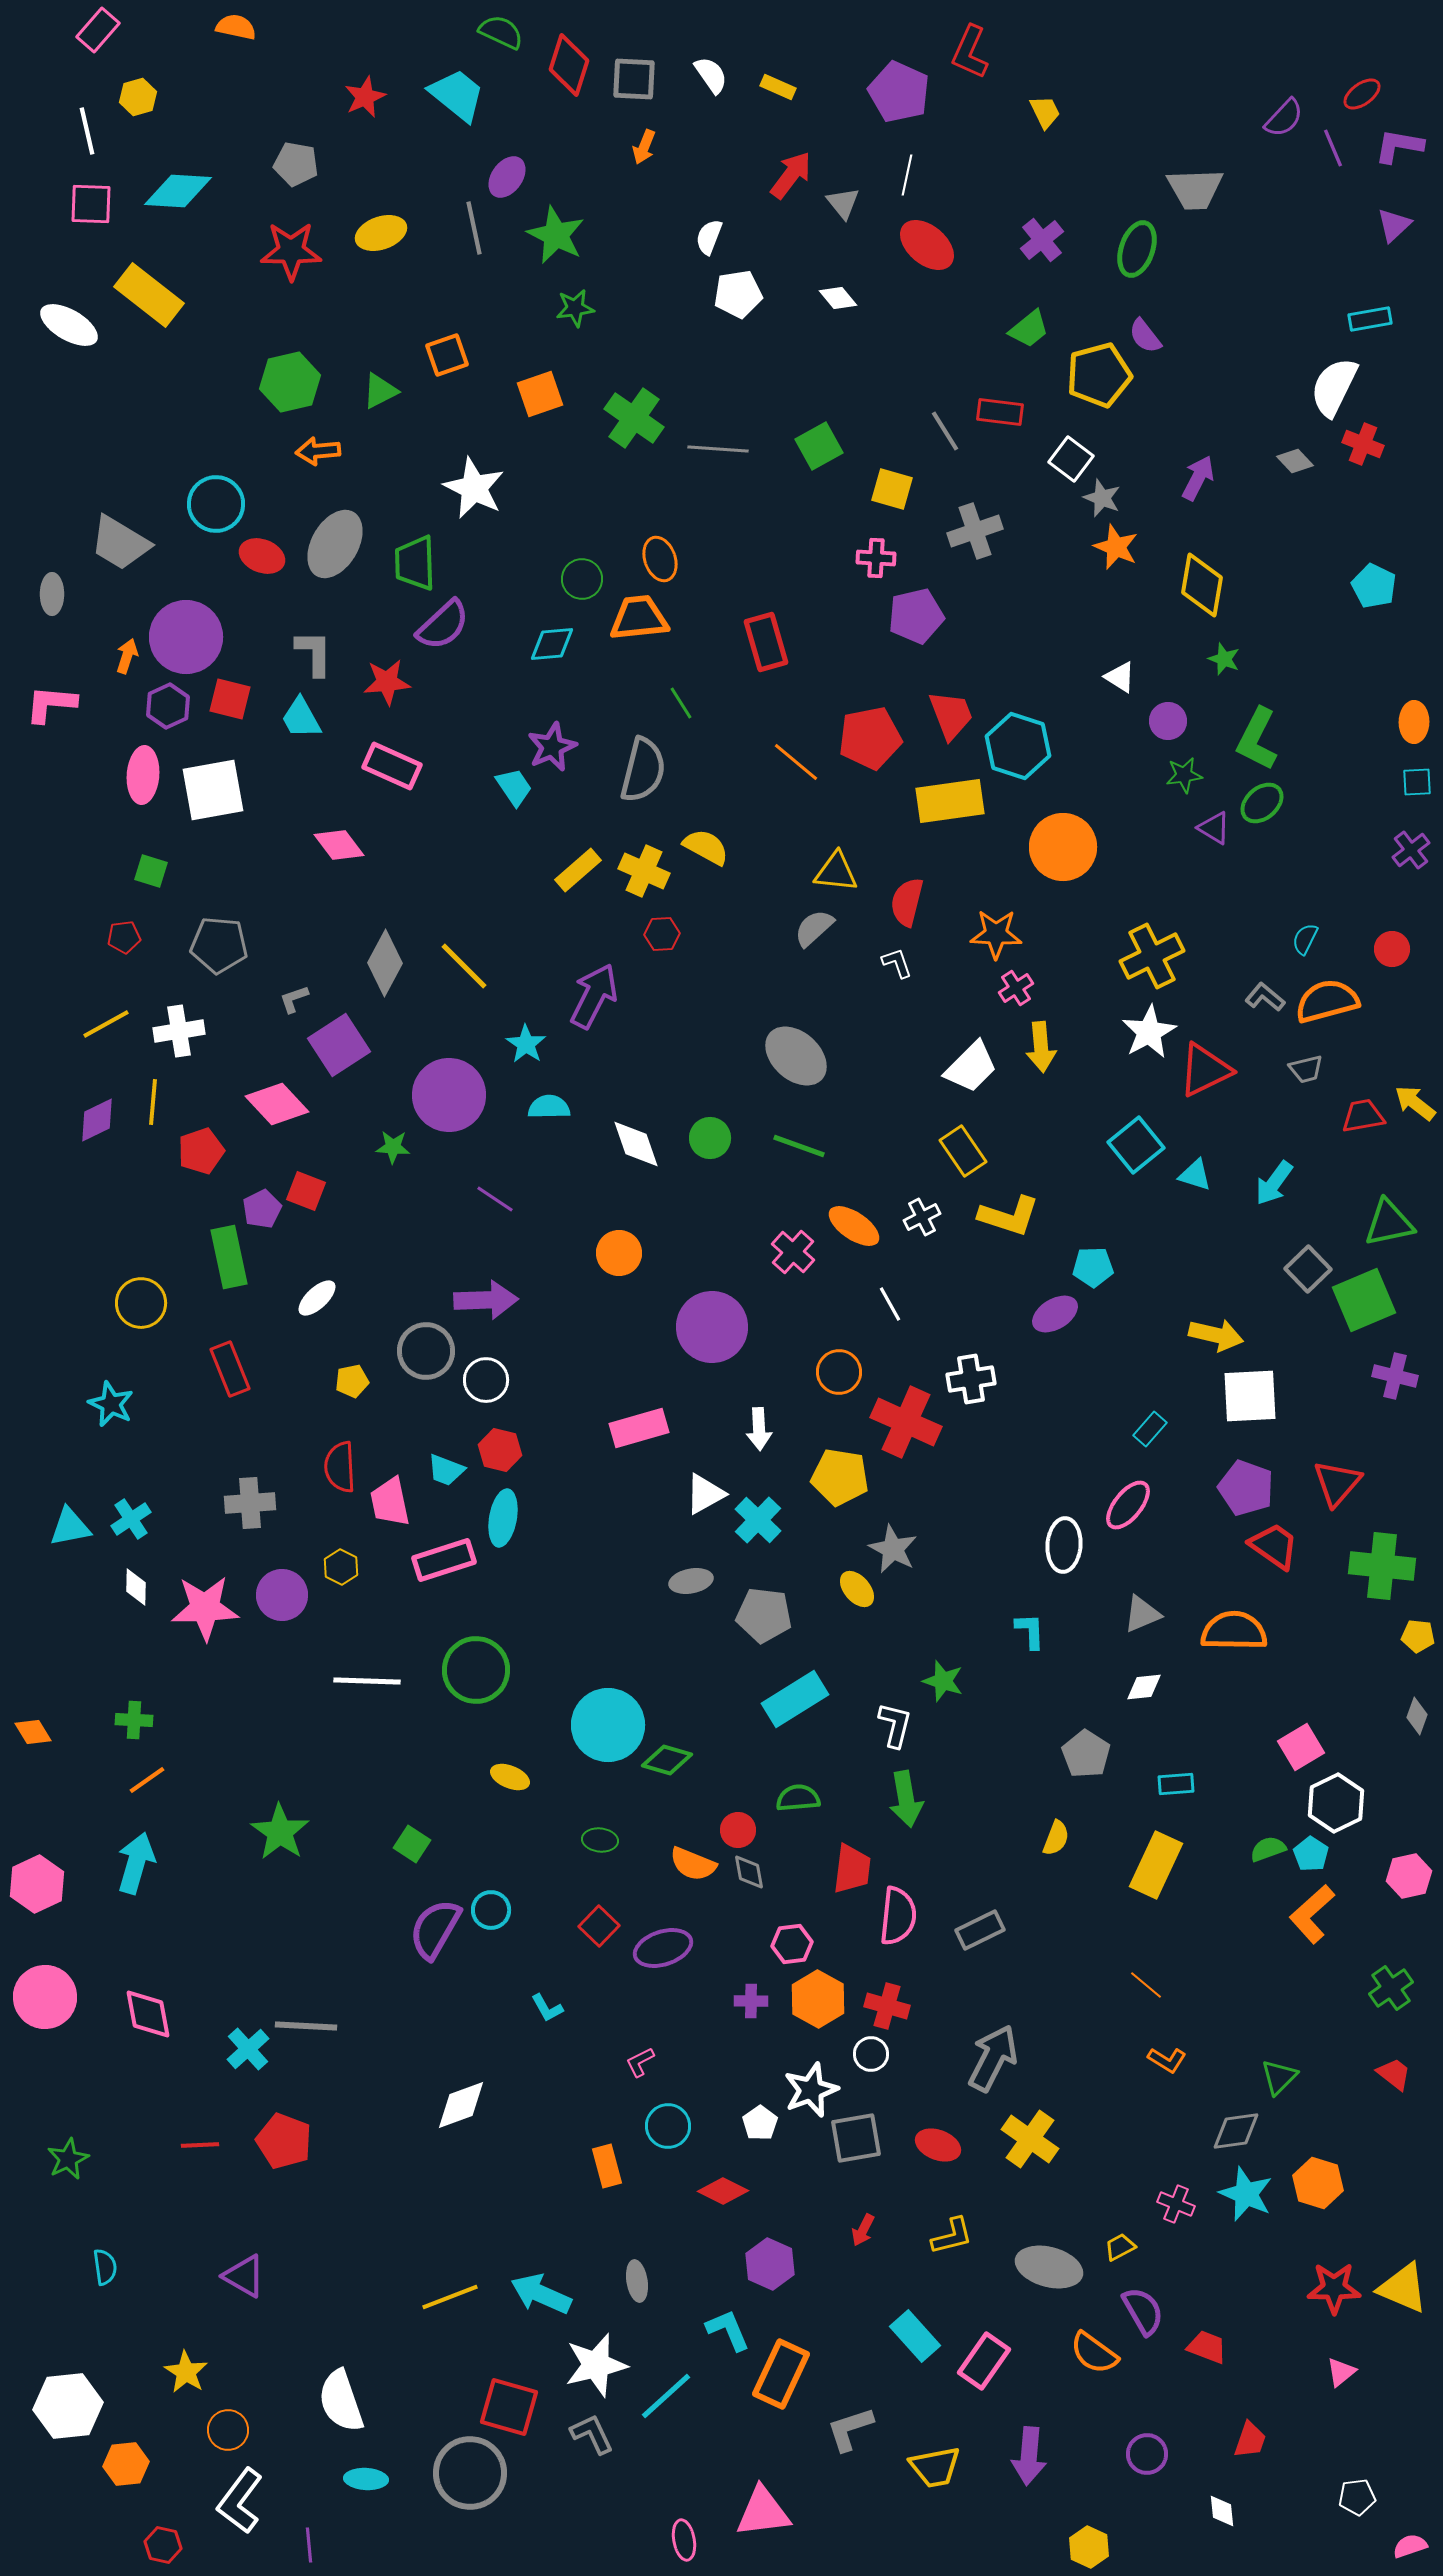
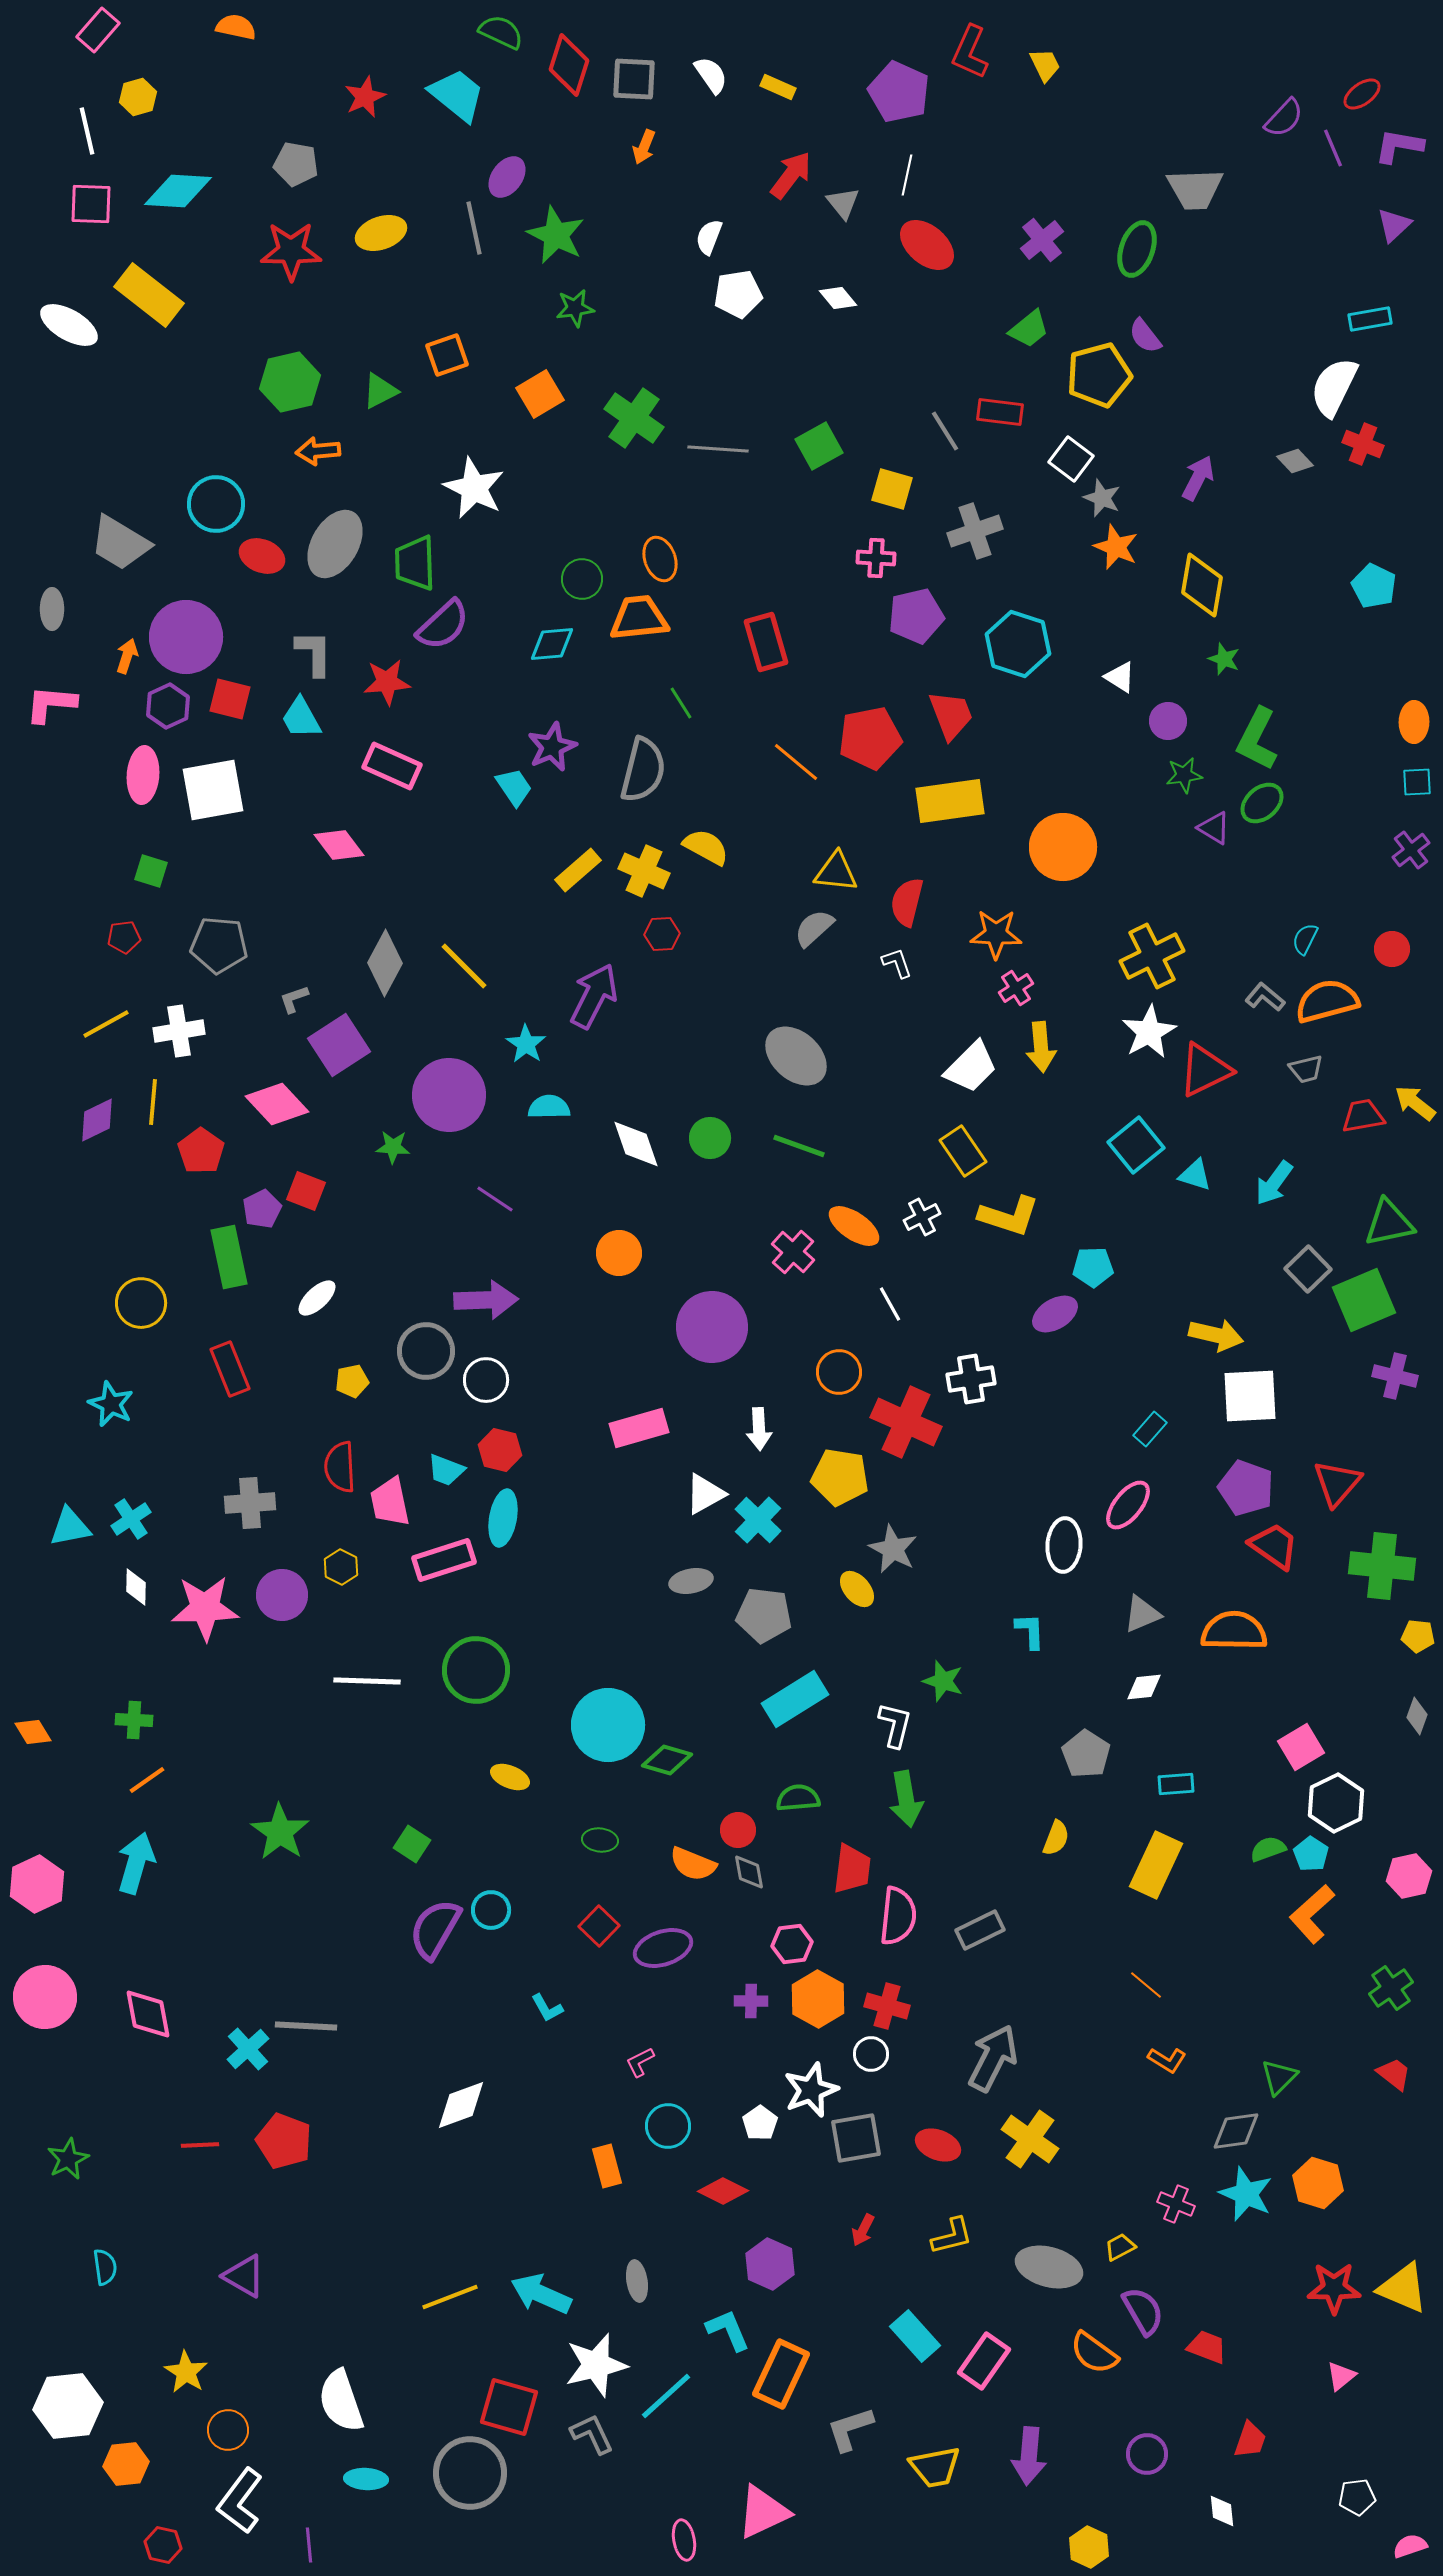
yellow trapezoid at (1045, 112): moved 47 px up
orange square at (540, 394): rotated 12 degrees counterclockwise
gray ellipse at (52, 594): moved 15 px down
cyan hexagon at (1018, 746): moved 102 px up
red pentagon at (201, 1151): rotated 18 degrees counterclockwise
pink triangle at (1341, 2372): moved 4 px down
pink triangle at (763, 2512): rotated 18 degrees counterclockwise
